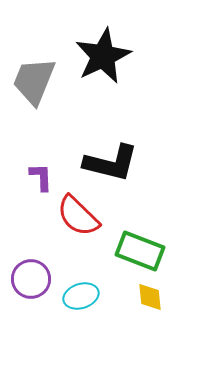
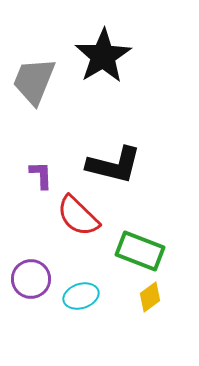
black star: rotated 6 degrees counterclockwise
black L-shape: moved 3 px right, 2 px down
purple L-shape: moved 2 px up
yellow diamond: rotated 60 degrees clockwise
